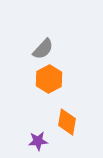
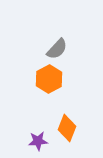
gray semicircle: moved 14 px right
orange diamond: moved 6 px down; rotated 12 degrees clockwise
